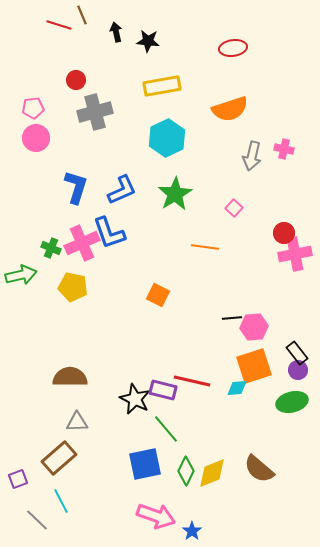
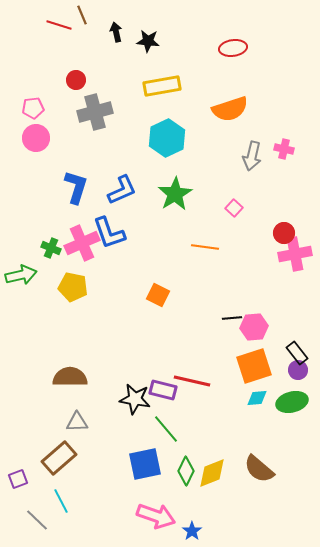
cyan diamond at (237, 388): moved 20 px right, 10 px down
black star at (135, 399): rotated 16 degrees counterclockwise
